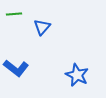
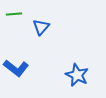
blue triangle: moved 1 px left
